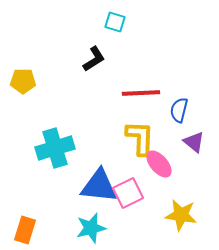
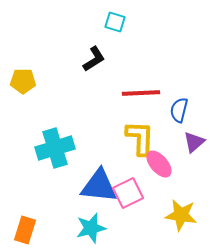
purple triangle: rotated 40 degrees clockwise
